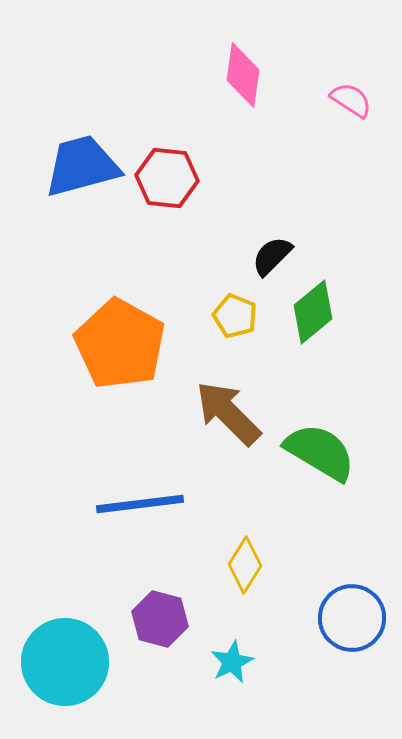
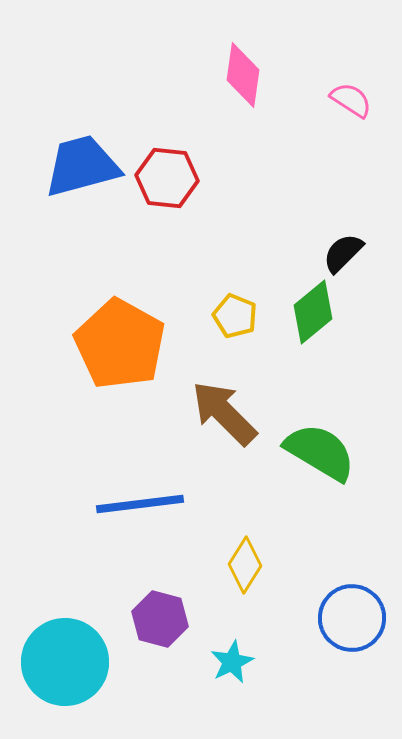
black semicircle: moved 71 px right, 3 px up
brown arrow: moved 4 px left
